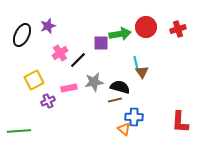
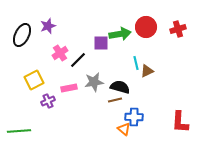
brown triangle: moved 5 px right, 1 px up; rotated 40 degrees clockwise
